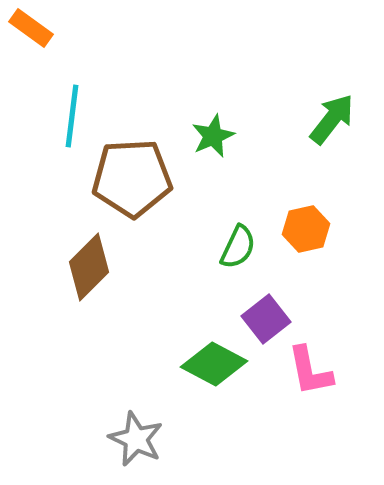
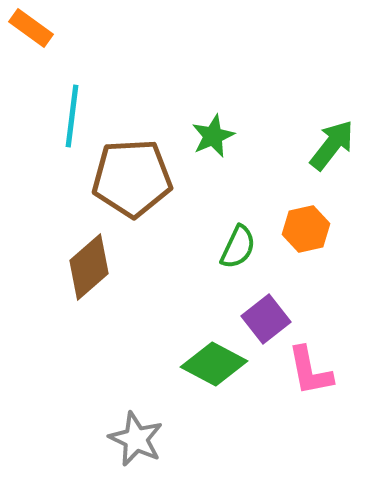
green arrow: moved 26 px down
brown diamond: rotated 4 degrees clockwise
